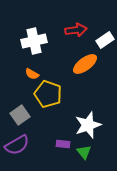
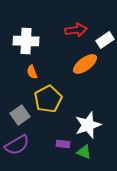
white cross: moved 8 px left; rotated 15 degrees clockwise
orange semicircle: moved 2 px up; rotated 40 degrees clockwise
yellow pentagon: moved 5 px down; rotated 24 degrees clockwise
green triangle: rotated 28 degrees counterclockwise
